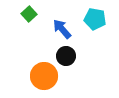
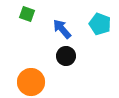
green square: moved 2 px left; rotated 28 degrees counterclockwise
cyan pentagon: moved 5 px right, 5 px down; rotated 10 degrees clockwise
orange circle: moved 13 px left, 6 px down
